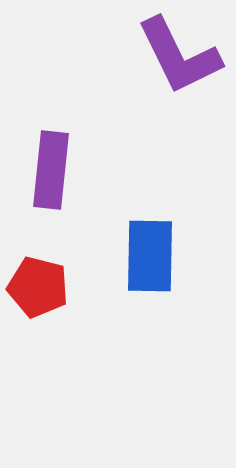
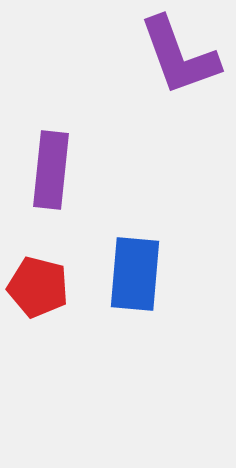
purple L-shape: rotated 6 degrees clockwise
blue rectangle: moved 15 px left, 18 px down; rotated 4 degrees clockwise
